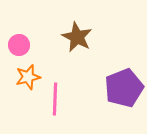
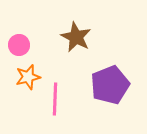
brown star: moved 1 px left
purple pentagon: moved 14 px left, 3 px up
